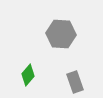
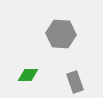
green diamond: rotated 50 degrees clockwise
